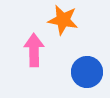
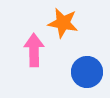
orange star: moved 3 px down
